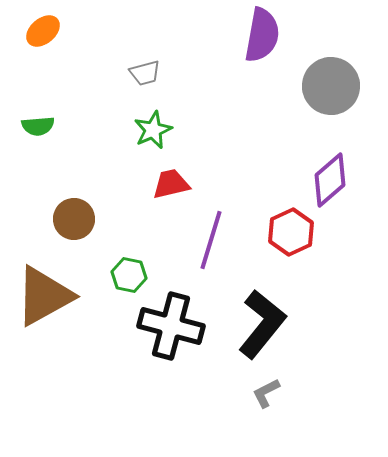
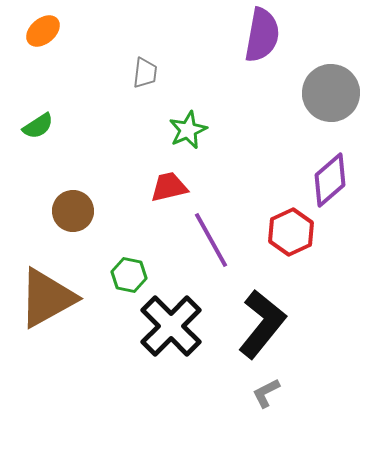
gray trapezoid: rotated 68 degrees counterclockwise
gray circle: moved 7 px down
green semicircle: rotated 28 degrees counterclockwise
green star: moved 35 px right
red trapezoid: moved 2 px left, 3 px down
brown circle: moved 1 px left, 8 px up
purple line: rotated 46 degrees counterclockwise
brown triangle: moved 3 px right, 2 px down
black cross: rotated 30 degrees clockwise
